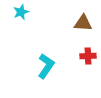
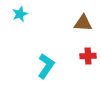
cyan star: moved 1 px left, 2 px down
